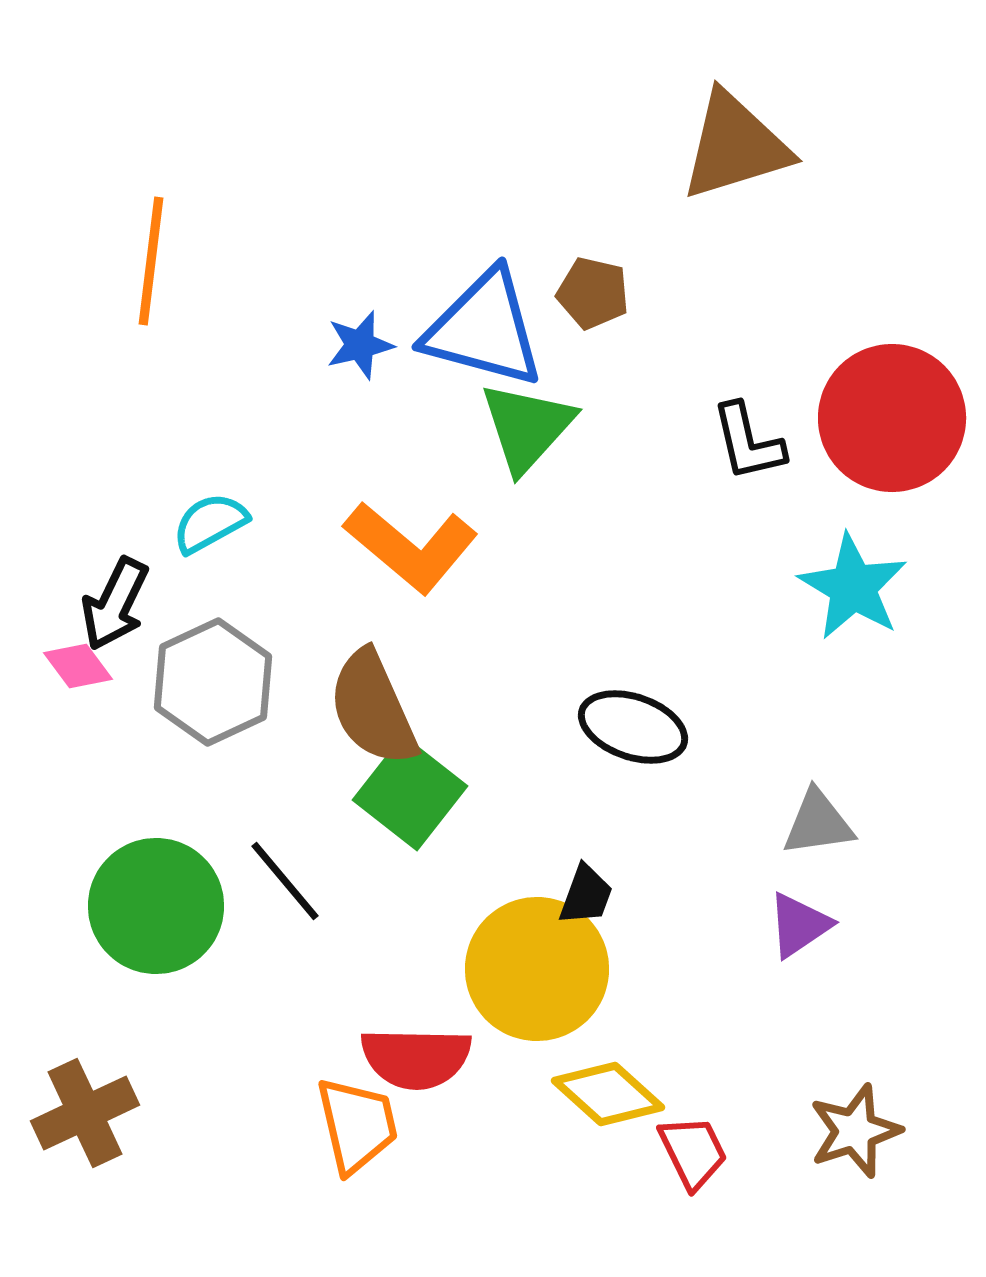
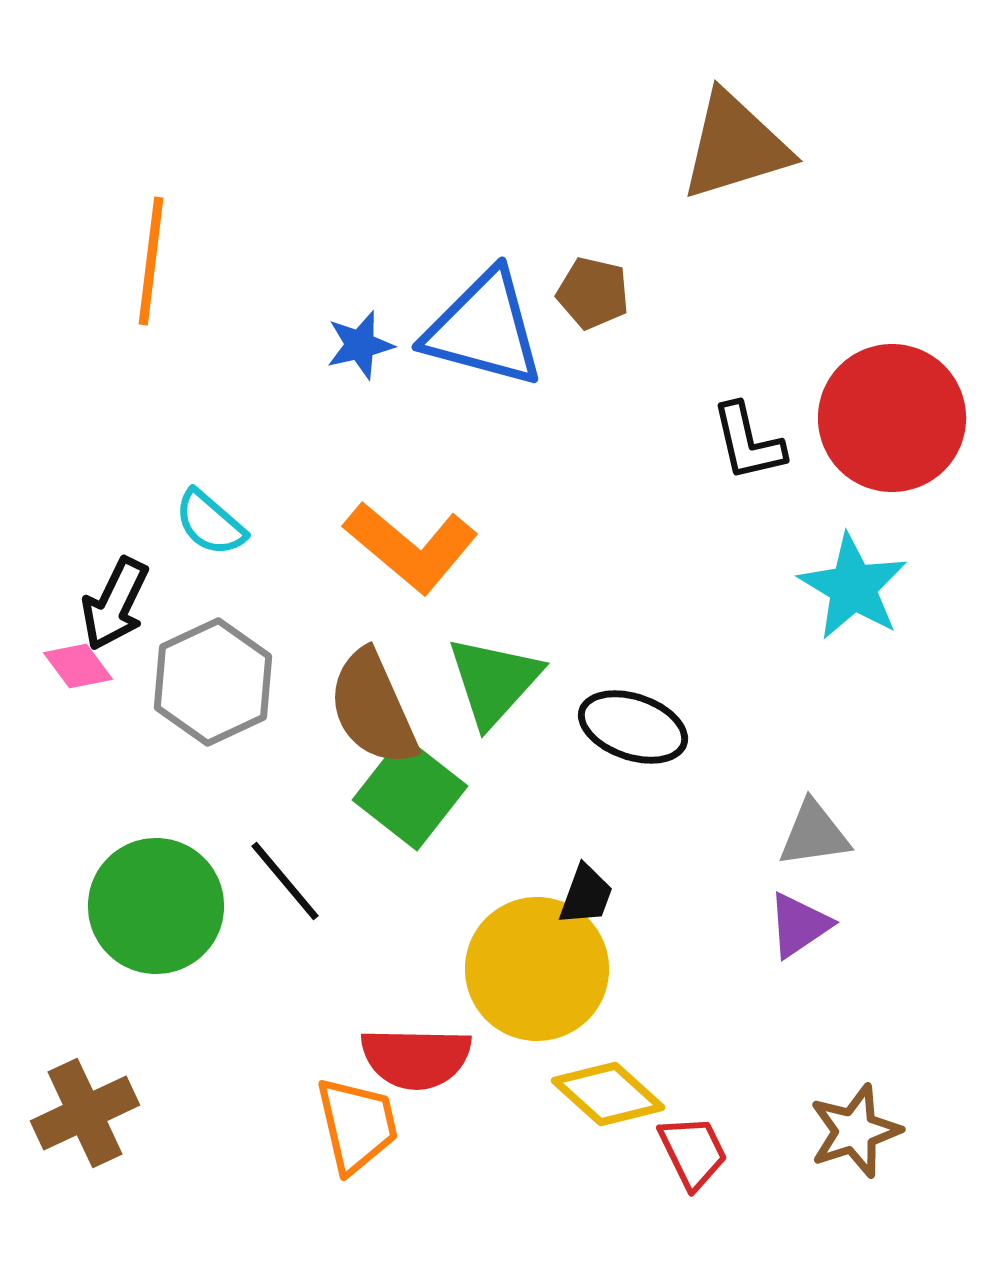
green triangle: moved 33 px left, 254 px down
cyan semicircle: rotated 110 degrees counterclockwise
gray triangle: moved 4 px left, 11 px down
